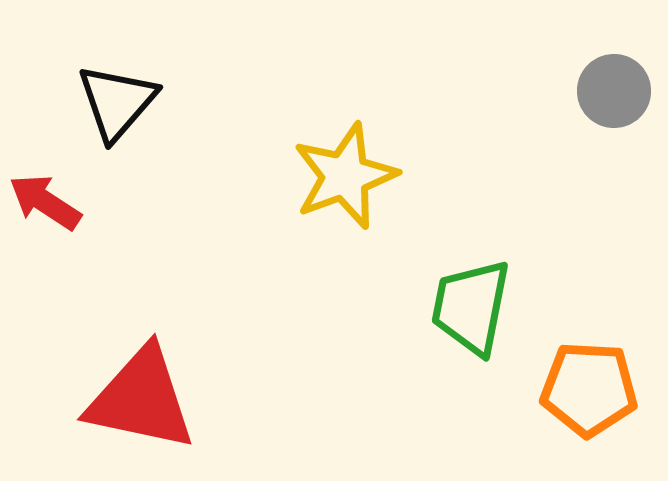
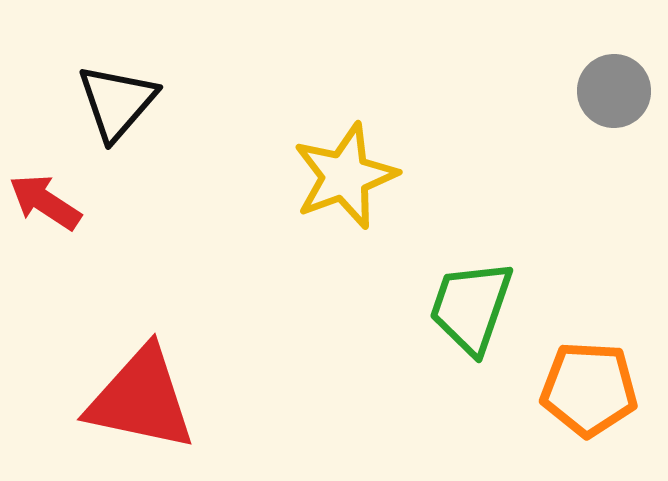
green trapezoid: rotated 8 degrees clockwise
